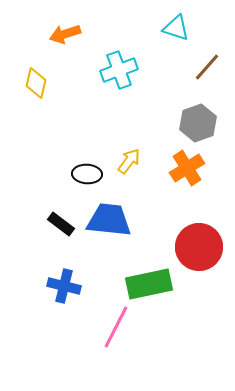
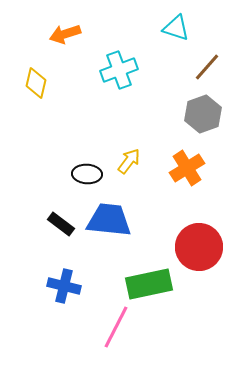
gray hexagon: moved 5 px right, 9 px up
